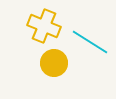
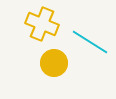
yellow cross: moved 2 px left, 2 px up
